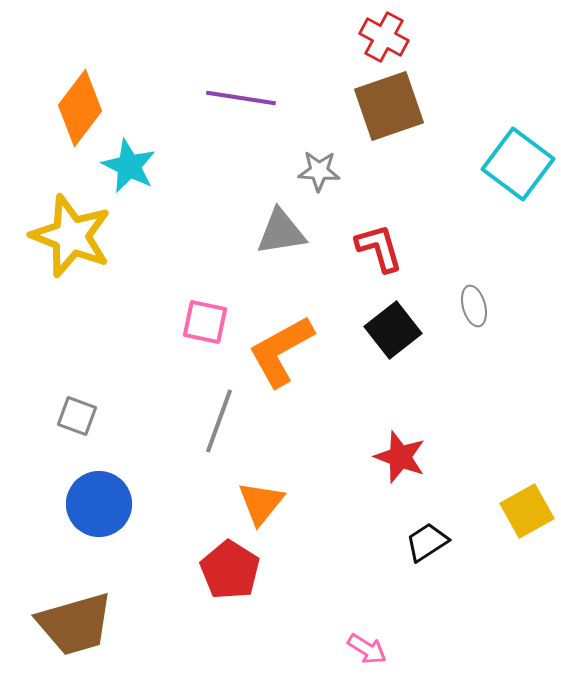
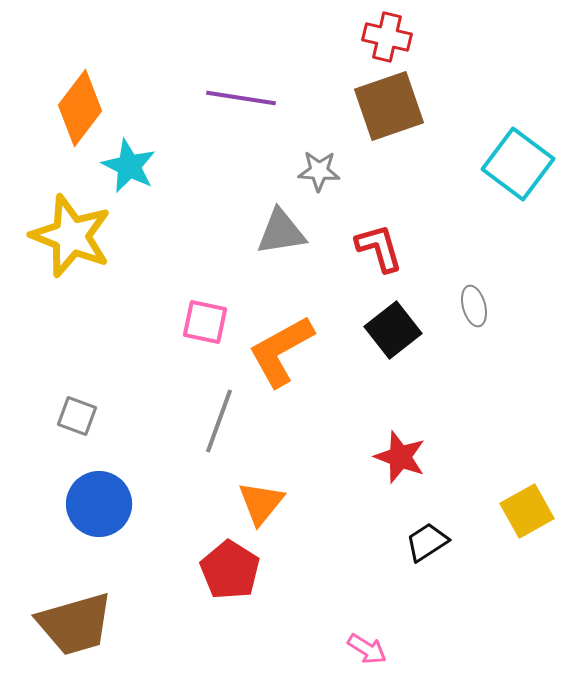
red cross: moved 3 px right; rotated 15 degrees counterclockwise
